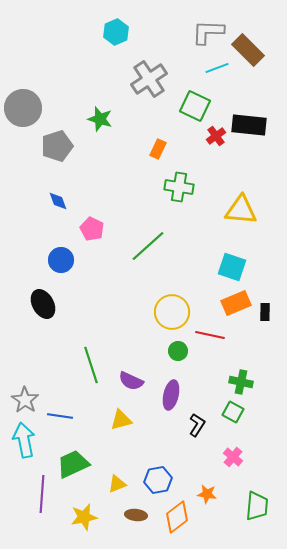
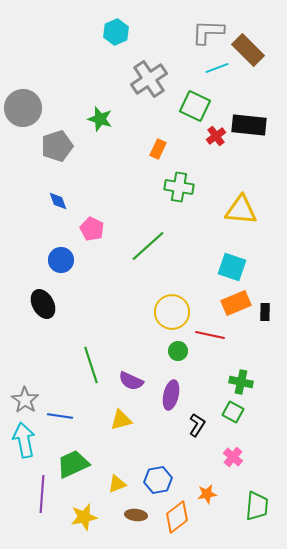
orange star at (207, 494): rotated 18 degrees counterclockwise
